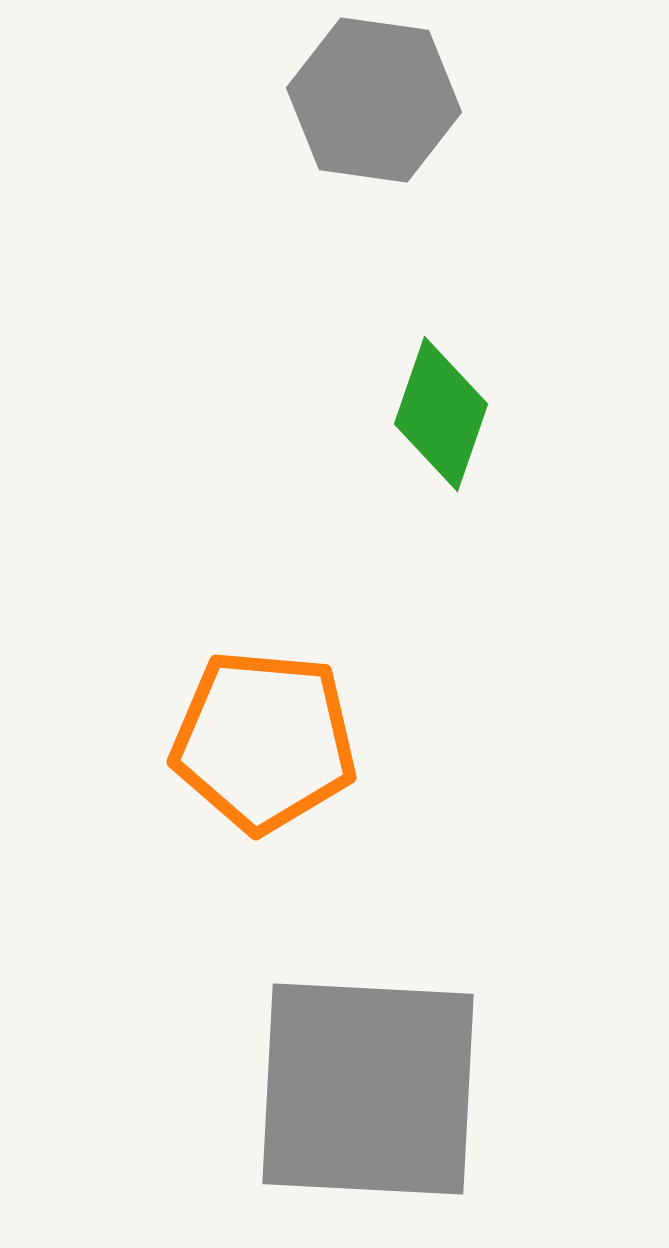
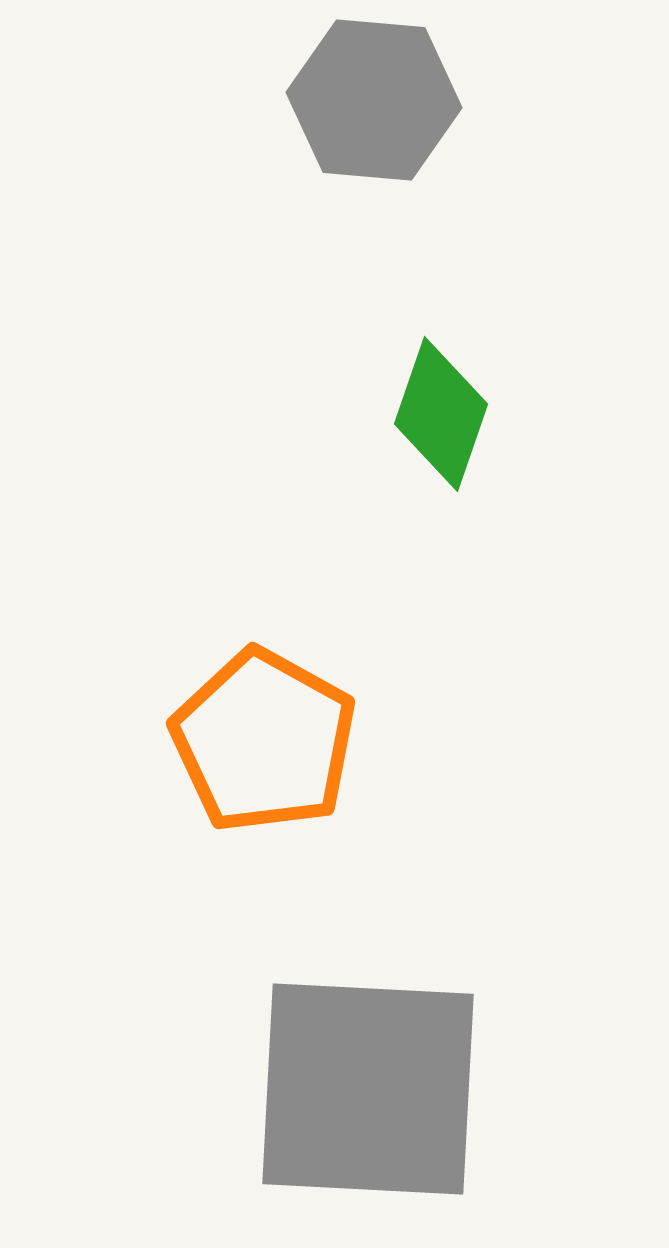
gray hexagon: rotated 3 degrees counterclockwise
orange pentagon: rotated 24 degrees clockwise
